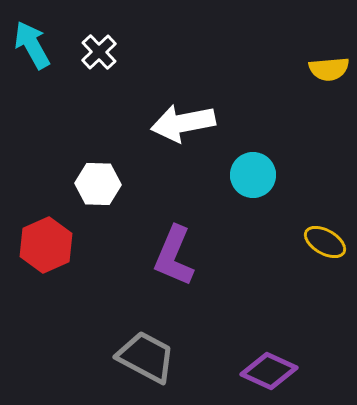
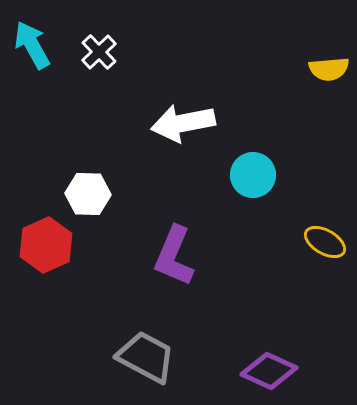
white hexagon: moved 10 px left, 10 px down
